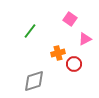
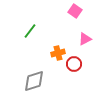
pink square: moved 5 px right, 8 px up
